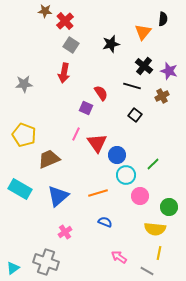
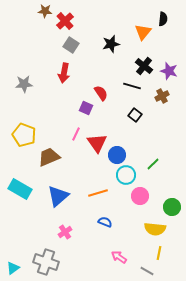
brown trapezoid: moved 2 px up
green circle: moved 3 px right
